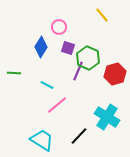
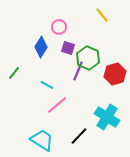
green line: rotated 56 degrees counterclockwise
